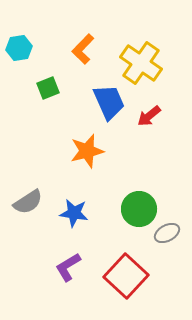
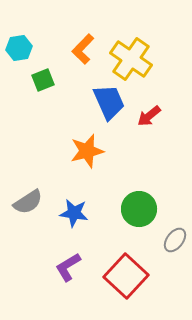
yellow cross: moved 10 px left, 4 px up
green square: moved 5 px left, 8 px up
gray ellipse: moved 8 px right, 7 px down; rotated 25 degrees counterclockwise
